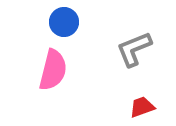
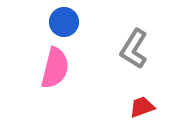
gray L-shape: rotated 36 degrees counterclockwise
pink semicircle: moved 2 px right, 2 px up
